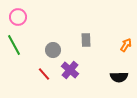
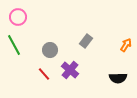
gray rectangle: moved 1 px down; rotated 40 degrees clockwise
gray circle: moved 3 px left
black semicircle: moved 1 px left, 1 px down
